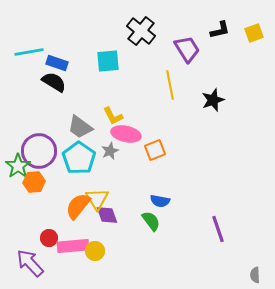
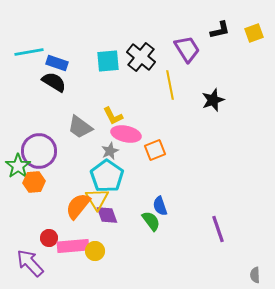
black cross: moved 26 px down
cyan pentagon: moved 28 px right, 18 px down
blue semicircle: moved 5 px down; rotated 60 degrees clockwise
